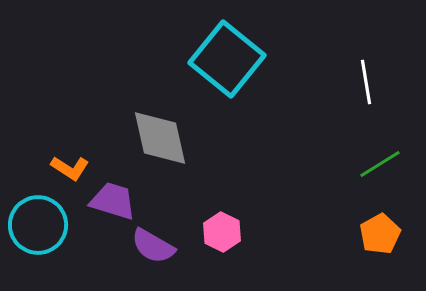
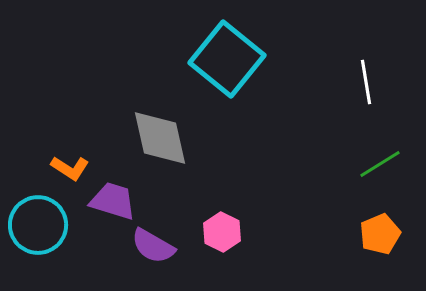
orange pentagon: rotated 6 degrees clockwise
